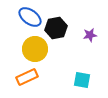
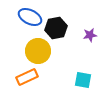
blue ellipse: rotated 10 degrees counterclockwise
yellow circle: moved 3 px right, 2 px down
cyan square: moved 1 px right
